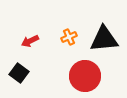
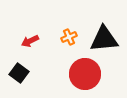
red circle: moved 2 px up
